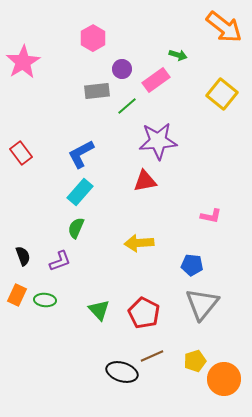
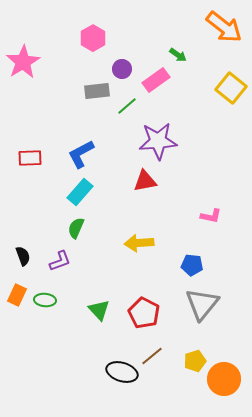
green arrow: rotated 18 degrees clockwise
yellow square: moved 9 px right, 6 px up
red rectangle: moved 9 px right, 5 px down; rotated 55 degrees counterclockwise
brown line: rotated 15 degrees counterclockwise
